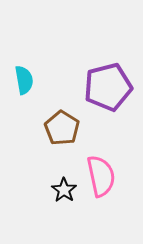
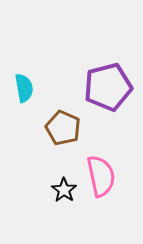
cyan semicircle: moved 8 px down
brown pentagon: moved 1 px right; rotated 8 degrees counterclockwise
